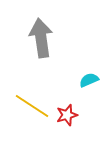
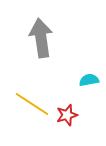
cyan semicircle: rotated 12 degrees clockwise
yellow line: moved 2 px up
